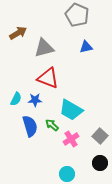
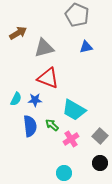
cyan trapezoid: moved 3 px right
blue semicircle: rotated 10 degrees clockwise
cyan circle: moved 3 px left, 1 px up
